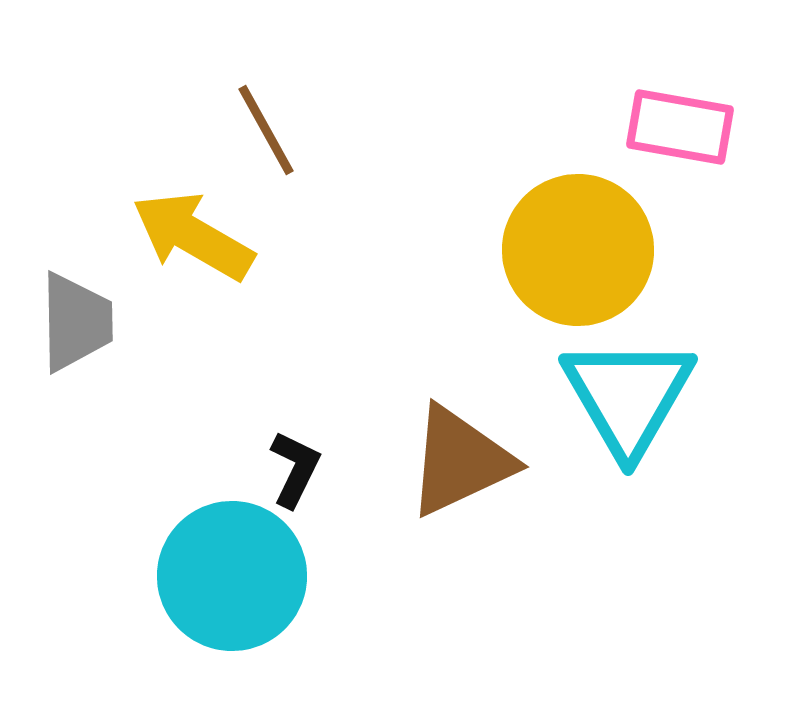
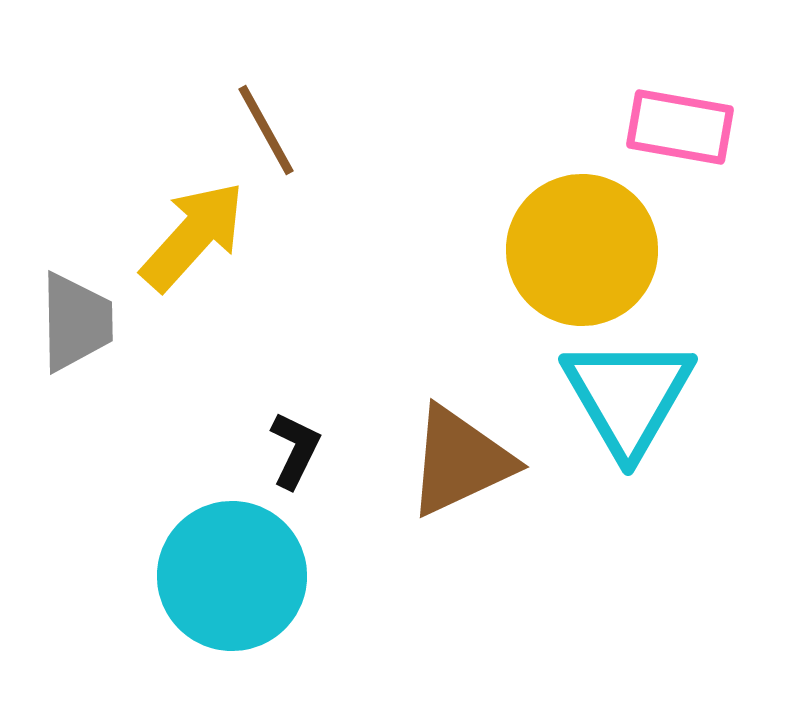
yellow arrow: rotated 102 degrees clockwise
yellow circle: moved 4 px right
black L-shape: moved 19 px up
